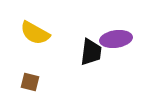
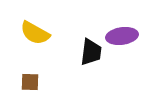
purple ellipse: moved 6 px right, 3 px up
brown square: rotated 12 degrees counterclockwise
